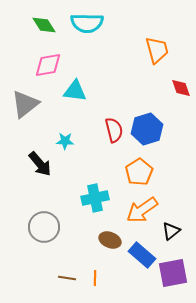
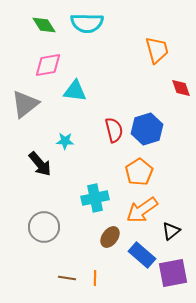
brown ellipse: moved 3 px up; rotated 75 degrees counterclockwise
